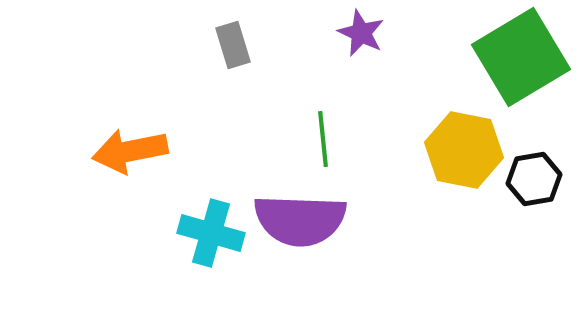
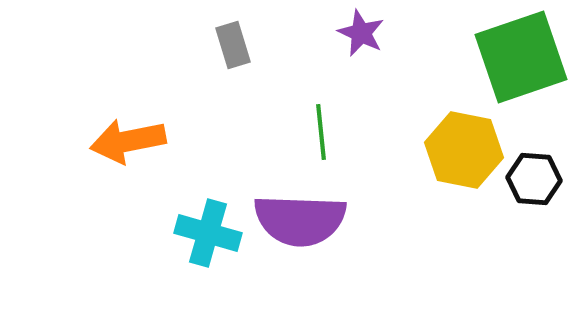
green square: rotated 12 degrees clockwise
green line: moved 2 px left, 7 px up
orange arrow: moved 2 px left, 10 px up
black hexagon: rotated 14 degrees clockwise
cyan cross: moved 3 px left
